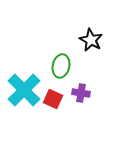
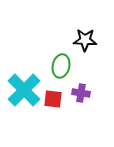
black star: moved 6 px left; rotated 25 degrees counterclockwise
red square: rotated 18 degrees counterclockwise
